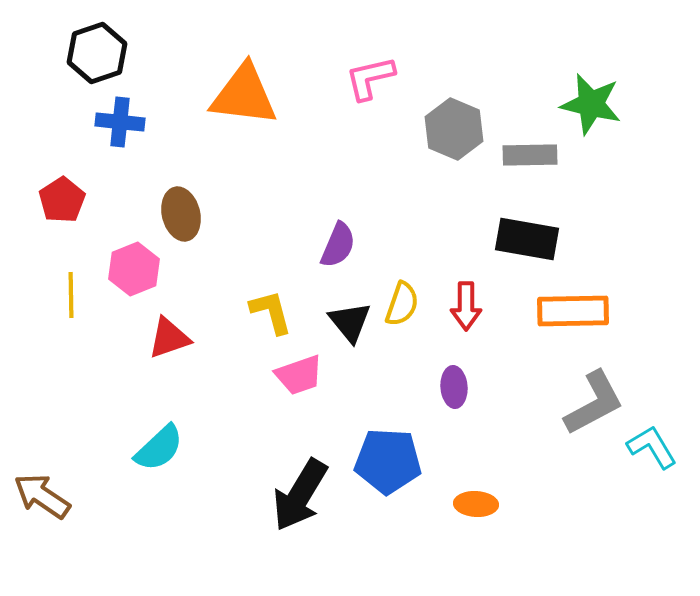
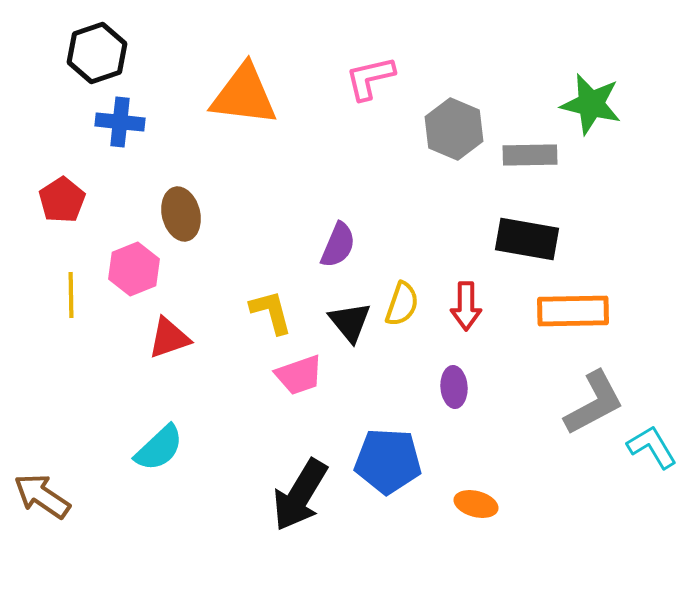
orange ellipse: rotated 12 degrees clockwise
